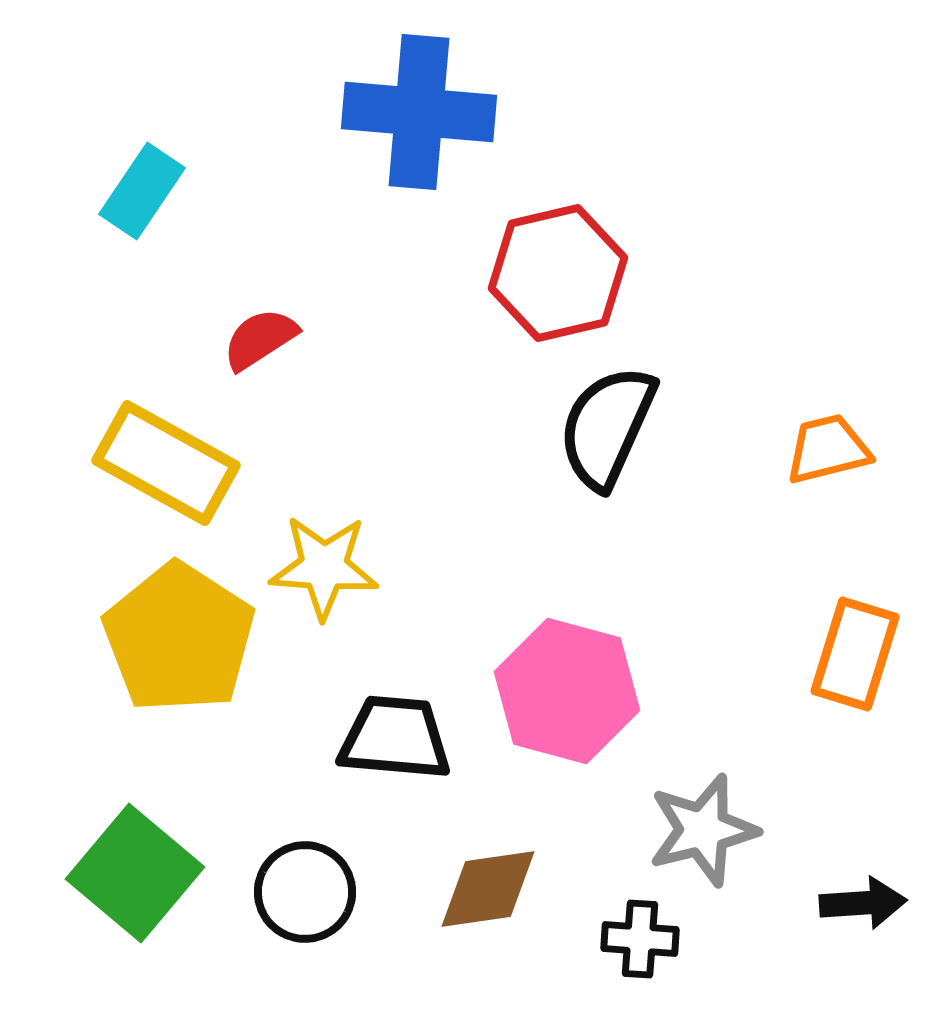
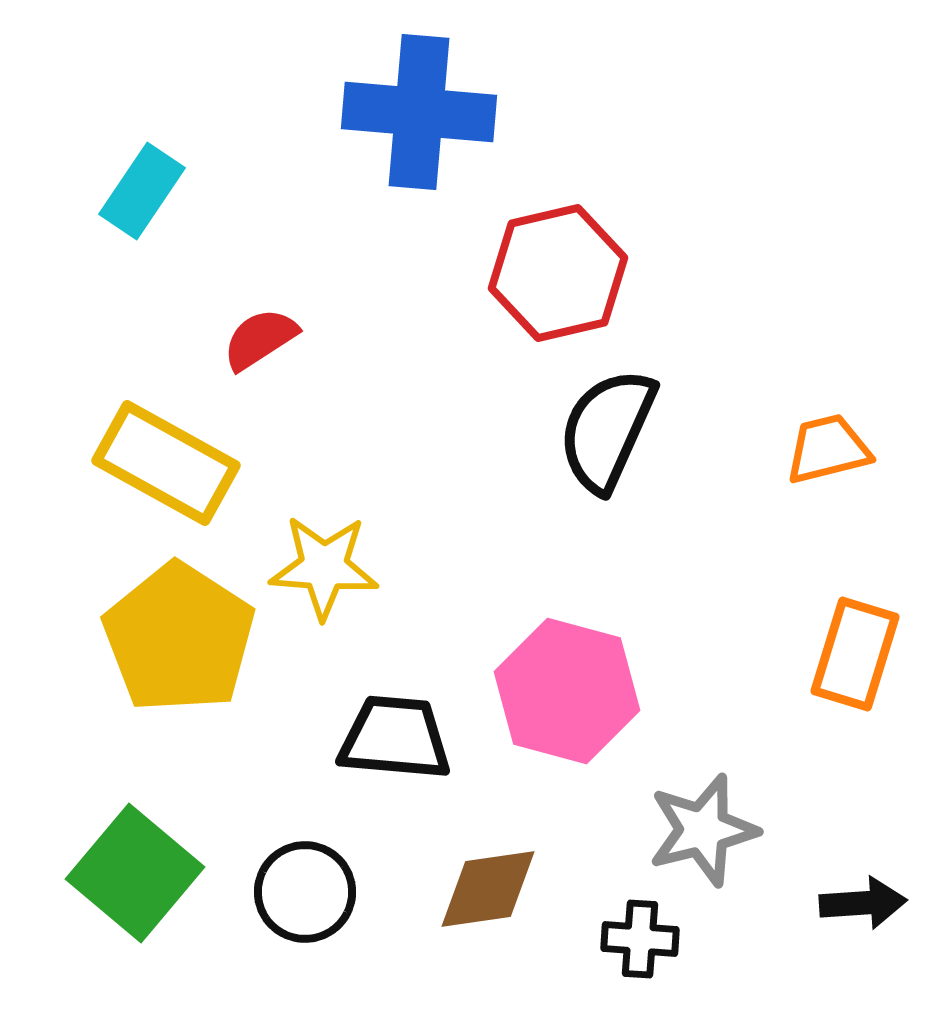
black semicircle: moved 3 px down
